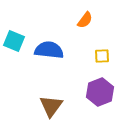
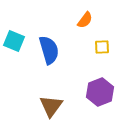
blue semicircle: rotated 68 degrees clockwise
yellow square: moved 9 px up
